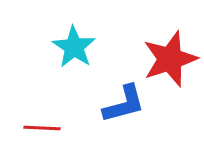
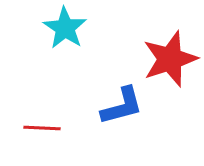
cyan star: moved 9 px left, 19 px up
blue L-shape: moved 2 px left, 2 px down
